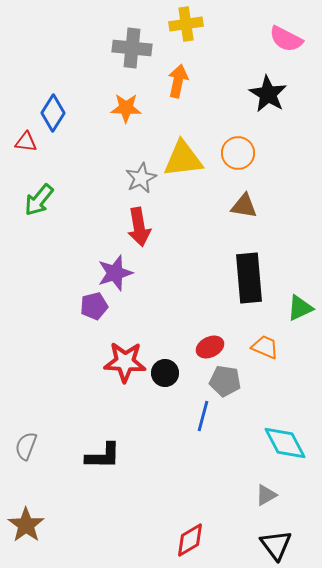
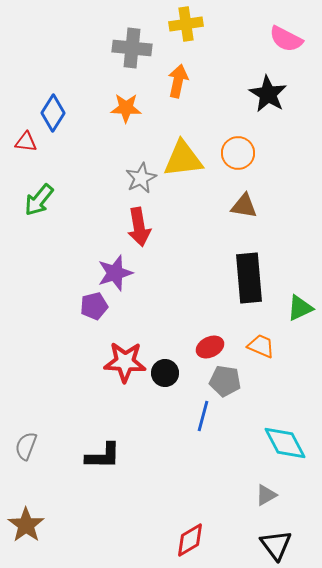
orange trapezoid: moved 4 px left, 1 px up
